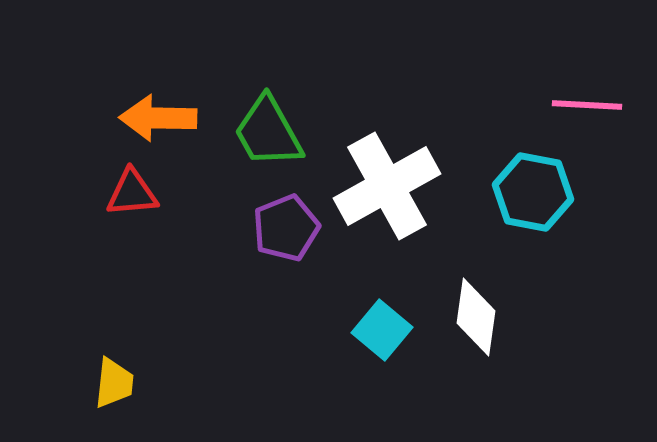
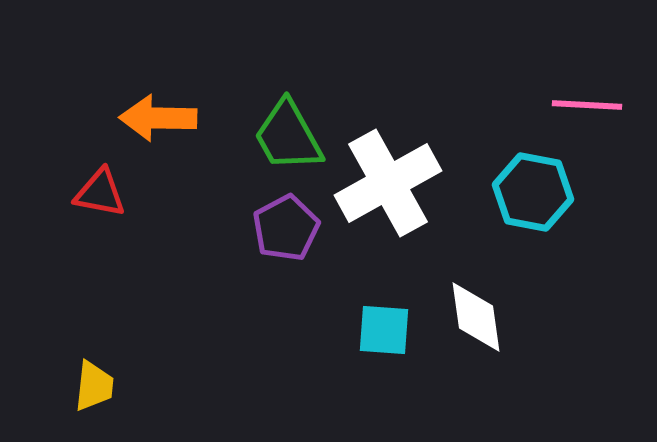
green trapezoid: moved 20 px right, 4 px down
white cross: moved 1 px right, 3 px up
red triangle: moved 32 px left; rotated 16 degrees clockwise
purple pentagon: rotated 6 degrees counterclockwise
white diamond: rotated 16 degrees counterclockwise
cyan square: moved 2 px right; rotated 36 degrees counterclockwise
yellow trapezoid: moved 20 px left, 3 px down
